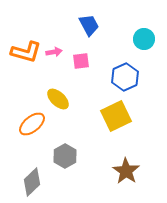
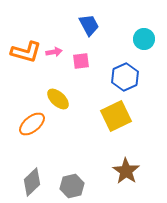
gray hexagon: moved 7 px right, 30 px down; rotated 15 degrees clockwise
